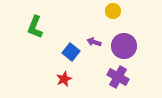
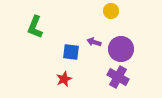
yellow circle: moved 2 px left
purple circle: moved 3 px left, 3 px down
blue square: rotated 30 degrees counterclockwise
